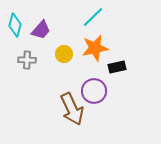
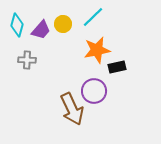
cyan diamond: moved 2 px right
orange star: moved 2 px right, 2 px down
yellow circle: moved 1 px left, 30 px up
